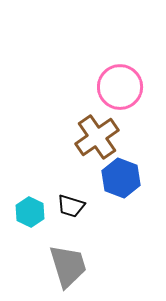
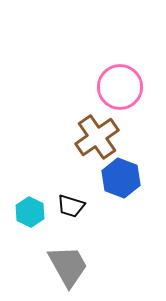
gray trapezoid: rotated 12 degrees counterclockwise
